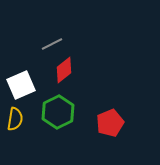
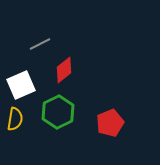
gray line: moved 12 px left
